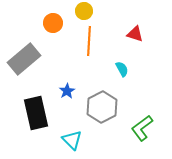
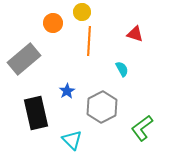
yellow circle: moved 2 px left, 1 px down
